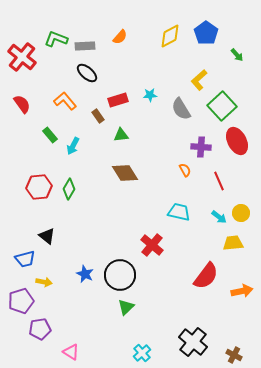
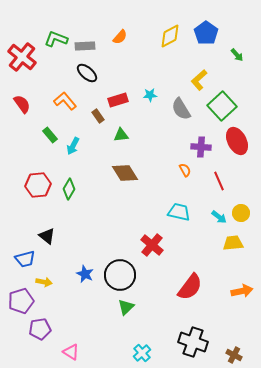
red hexagon at (39, 187): moved 1 px left, 2 px up
red semicircle at (206, 276): moved 16 px left, 11 px down
black cross at (193, 342): rotated 20 degrees counterclockwise
